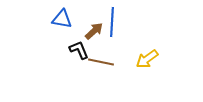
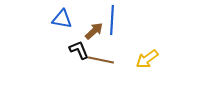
blue line: moved 2 px up
brown line: moved 2 px up
